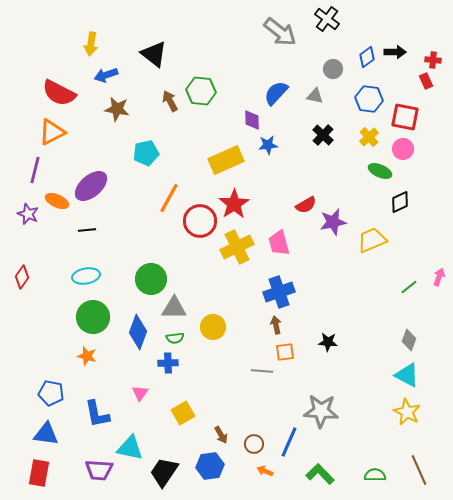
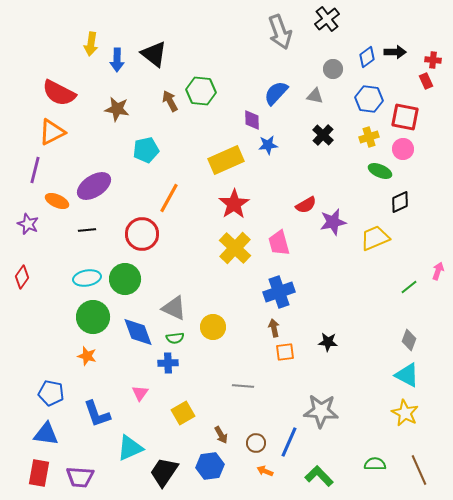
black cross at (327, 19): rotated 15 degrees clockwise
gray arrow at (280, 32): rotated 32 degrees clockwise
blue arrow at (106, 75): moved 11 px right, 15 px up; rotated 70 degrees counterclockwise
yellow cross at (369, 137): rotated 24 degrees clockwise
cyan pentagon at (146, 153): moved 3 px up
purple ellipse at (91, 186): moved 3 px right; rotated 8 degrees clockwise
purple star at (28, 214): moved 10 px down
red circle at (200, 221): moved 58 px left, 13 px down
yellow trapezoid at (372, 240): moved 3 px right, 2 px up
yellow cross at (237, 247): moved 2 px left, 1 px down; rotated 20 degrees counterclockwise
cyan ellipse at (86, 276): moved 1 px right, 2 px down
pink arrow at (439, 277): moved 1 px left, 6 px up
green circle at (151, 279): moved 26 px left
gray triangle at (174, 308): rotated 24 degrees clockwise
brown arrow at (276, 325): moved 2 px left, 3 px down
blue diamond at (138, 332): rotated 40 degrees counterclockwise
gray line at (262, 371): moved 19 px left, 15 px down
yellow star at (407, 412): moved 2 px left, 1 px down
blue L-shape at (97, 414): rotated 8 degrees counterclockwise
brown circle at (254, 444): moved 2 px right, 1 px up
cyan triangle at (130, 448): rotated 36 degrees counterclockwise
purple trapezoid at (99, 470): moved 19 px left, 7 px down
green L-shape at (320, 474): moved 1 px left, 2 px down
green semicircle at (375, 475): moved 11 px up
